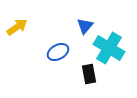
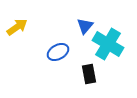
cyan cross: moved 1 px left, 4 px up
